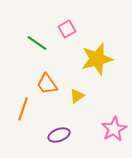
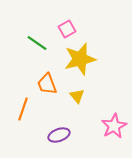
yellow star: moved 17 px left
orange trapezoid: rotated 15 degrees clockwise
yellow triangle: rotated 35 degrees counterclockwise
pink star: moved 3 px up
